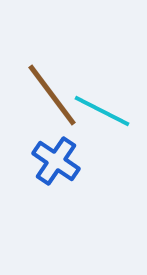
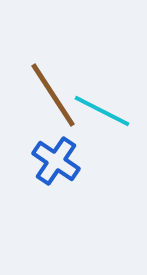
brown line: moved 1 px right; rotated 4 degrees clockwise
